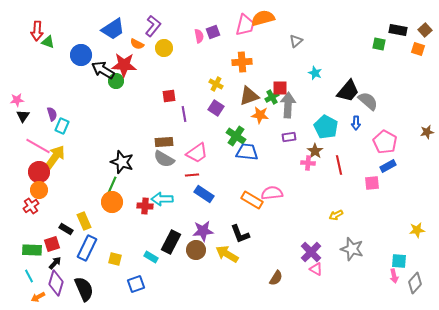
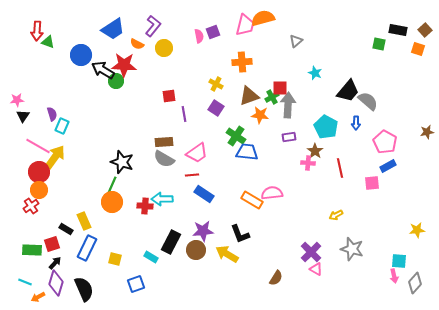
red line at (339, 165): moved 1 px right, 3 px down
cyan line at (29, 276): moved 4 px left, 6 px down; rotated 40 degrees counterclockwise
